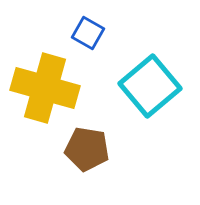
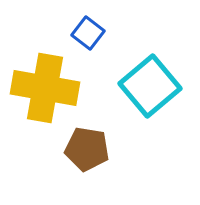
blue square: rotated 8 degrees clockwise
yellow cross: rotated 6 degrees counterclockwise
